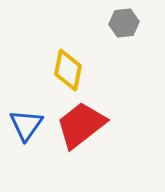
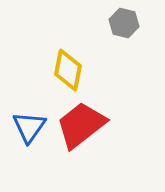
gray hexagon: rotated 20 degrees clockwise
blue triangle: moved 3 px right, 2 px down
